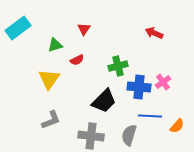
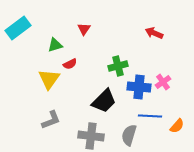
red semicircle: moved 7 px left, 4 px down
